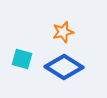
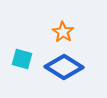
orange star: rotated 25 degrees counterclockwise
